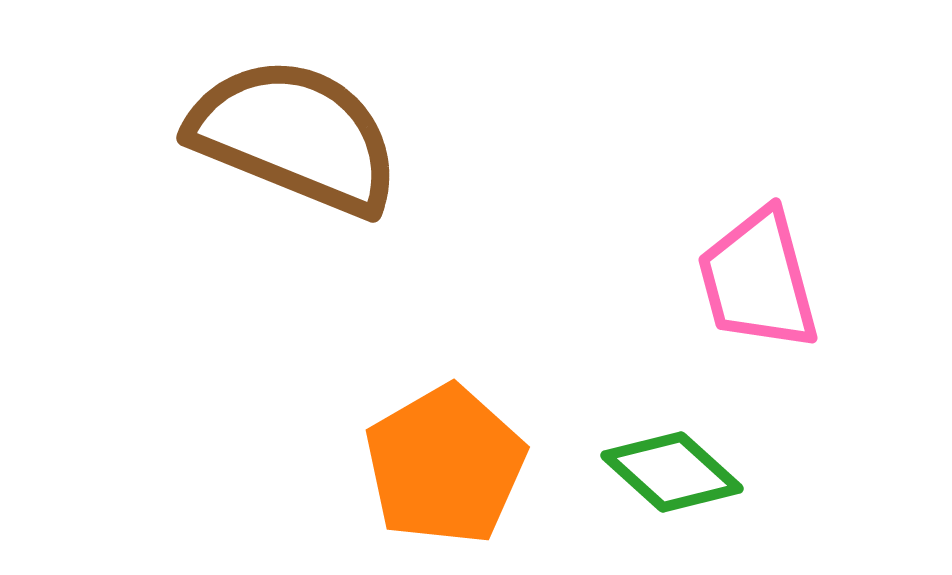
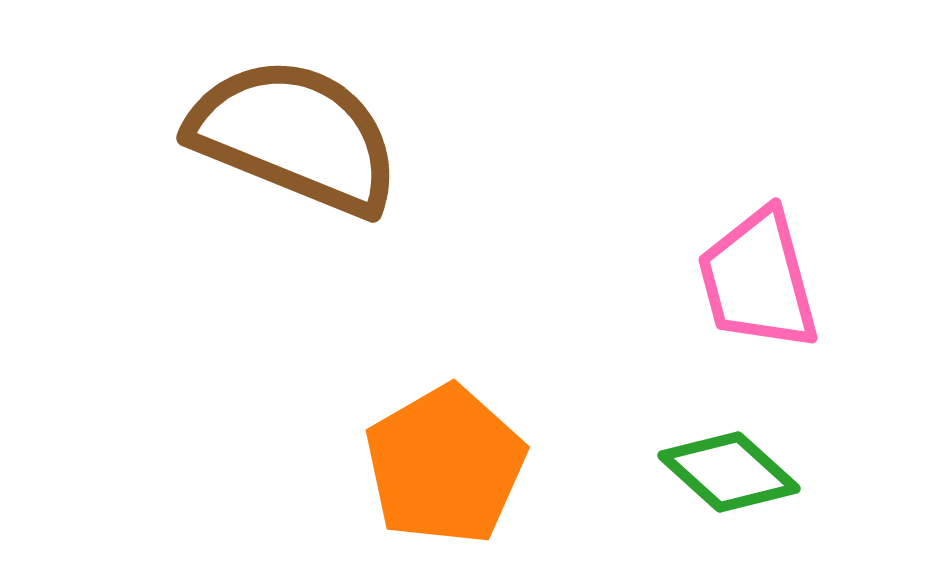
green diamond: moved 57 px right
